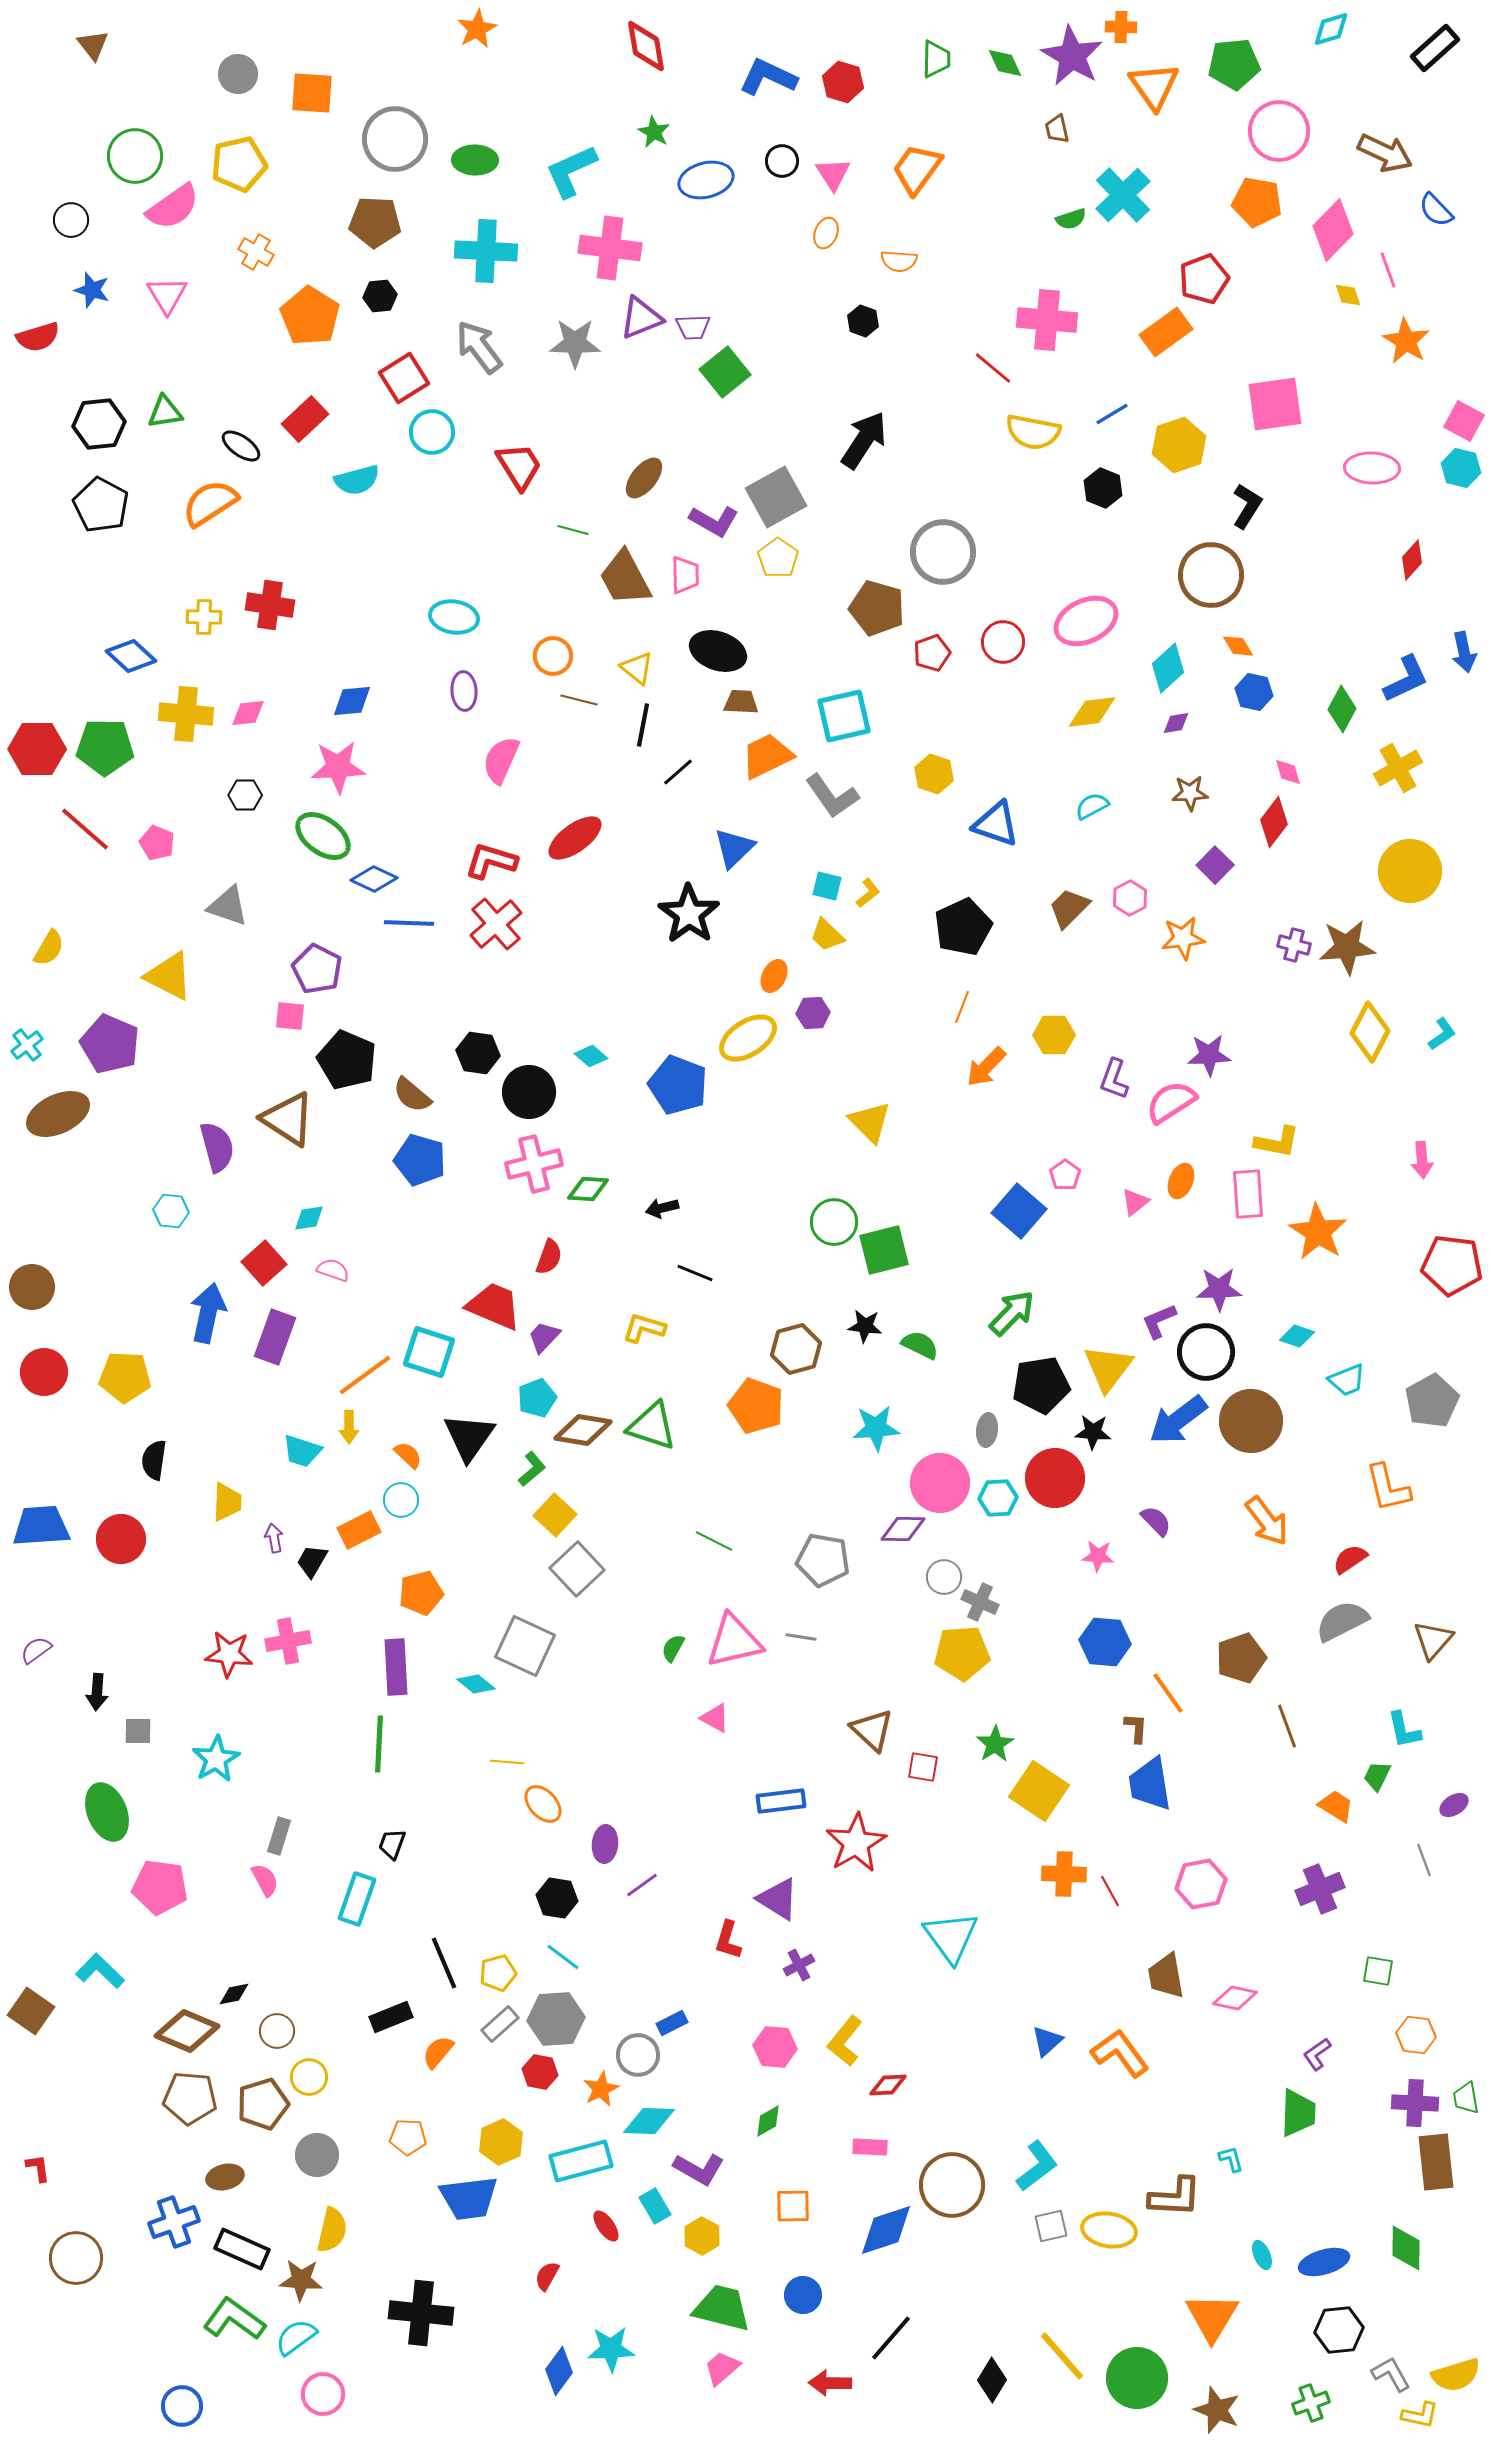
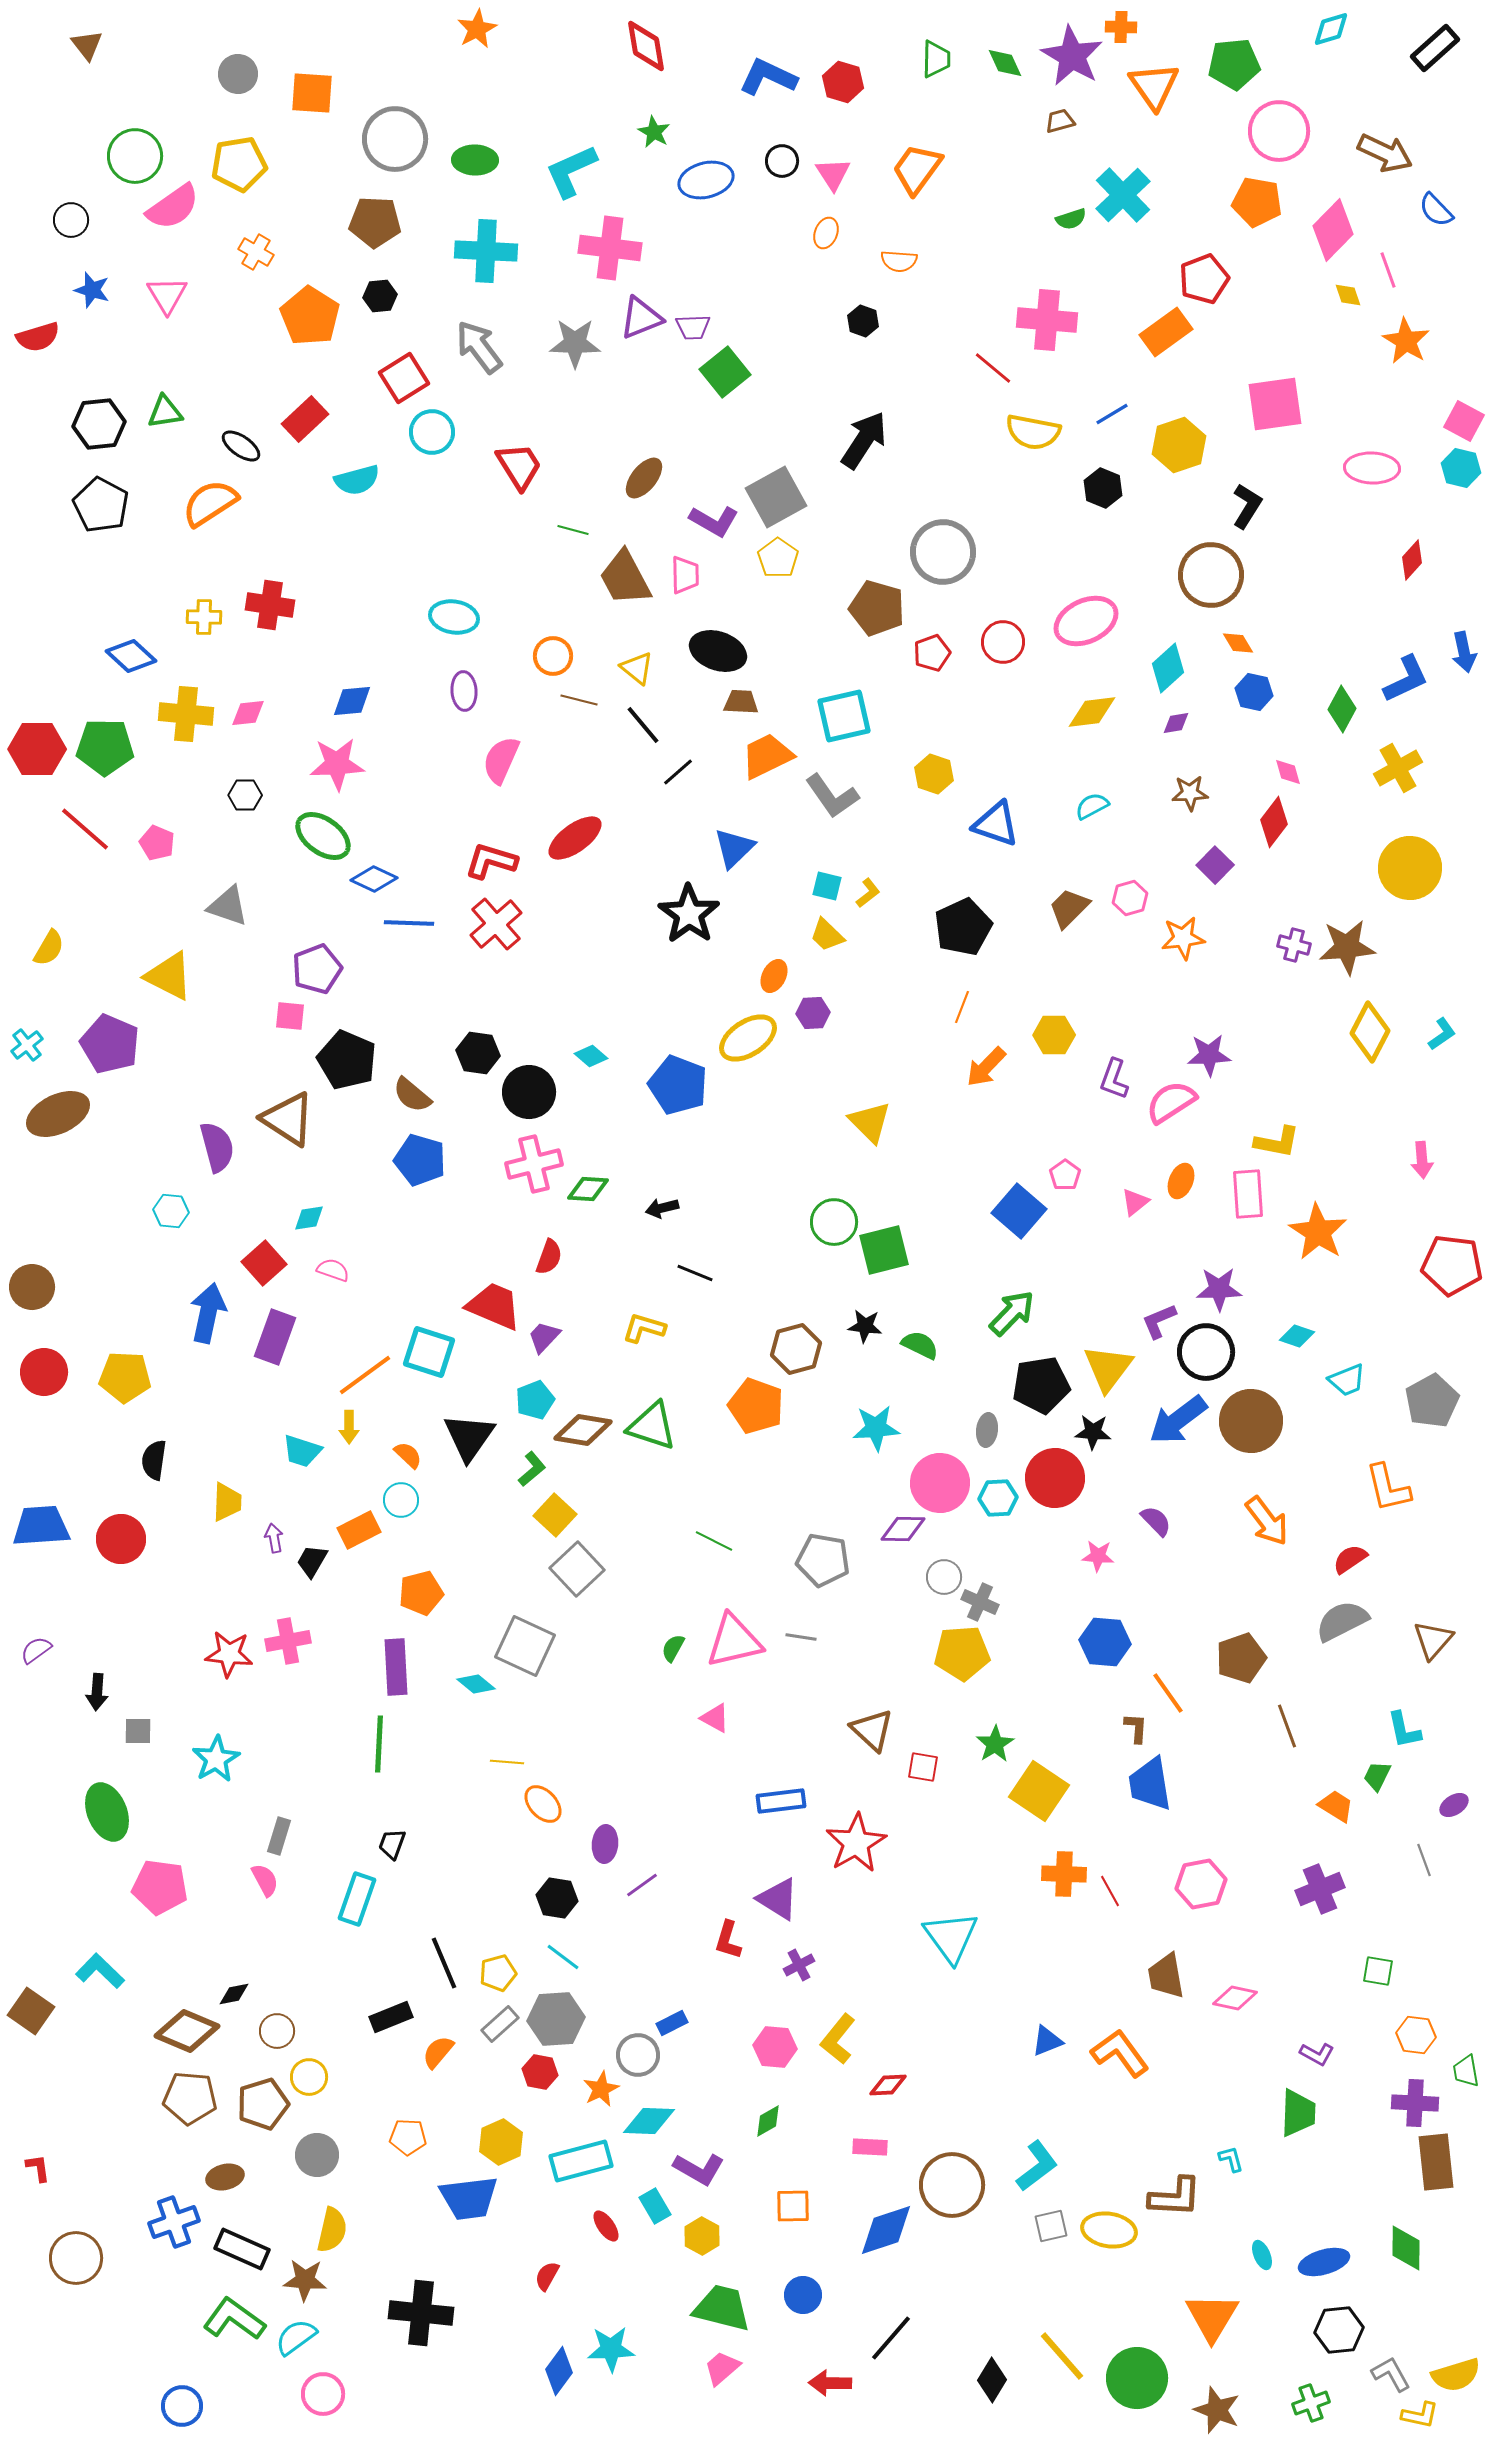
brown triangle at (93, 45): moved 6 px left
brown trapezoid at (1057, 129): moved 3 px right, 8 px up; rotated 88 degrees clockwise
yellow pentagon at (239, 164): rotated 4 degrees clockwise
orange diamond at (1238, 646): moved 3 px up
black line at (643, 725): rotated 51 degrees counterclockwise
pink star at (338, 767): moved 1 px left, 3 px up
yellow circle at (1410, 871): moved 3 px up
pink hexagon at (1130, 898): rotated 12 degrees clockwise
purple pentagon at (317, 969): rotated 24 degrees clockwise
cyan pentagon at (537, 1398): moved 2 px left, 2 px down
yellow L-shape at (845, 2041): moved 7 px left, 2 px up
blue triangle at (1047, 2041): rotated 20 degrees clockwise
purple L-shape at (1317, 2054): rotated 116 degrees counterclockwise
green trapezoid at (1466, 2098): moved 27 px up
brown star at (301, 2280): moved 4 px right
